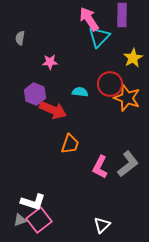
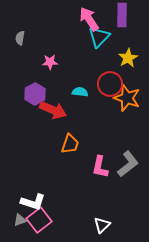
yellow star: moved 5 px left
purple hexagon: rotated 10 degrees clockwise
pink L-shape: rotated 15 degrees counterclockwise
